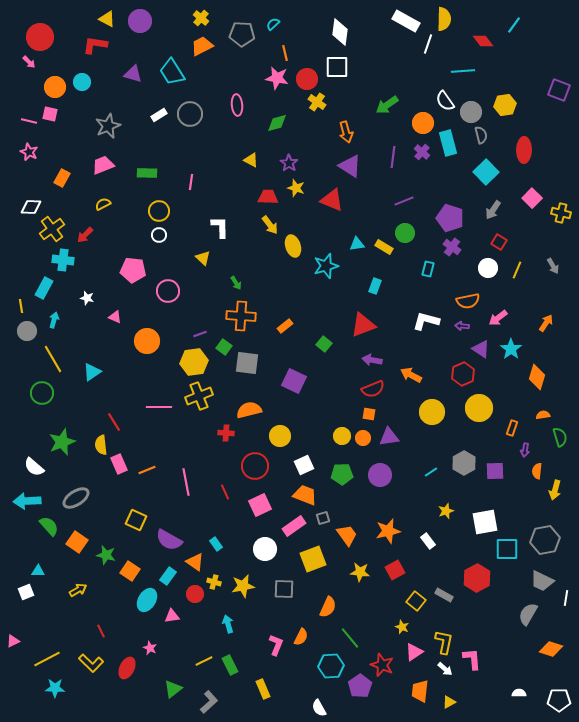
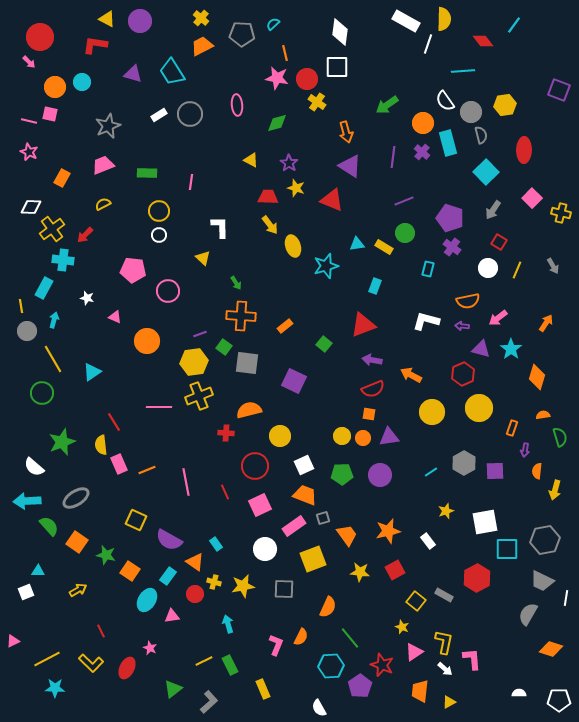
purple triangle at (481, 349): rotated 18 degrees counterclockwise
